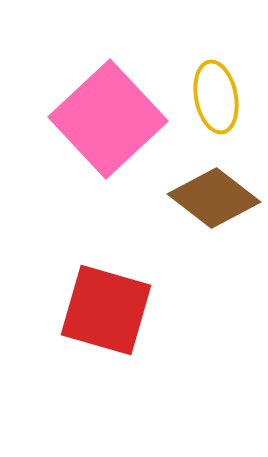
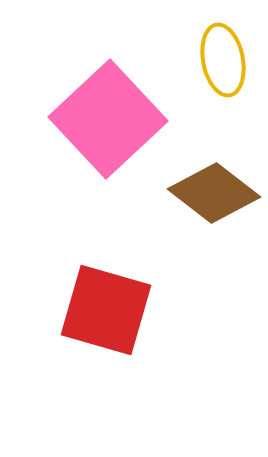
yellow ellipse: moved 7 px right, 37 px up
brown diamond: moved 5 px up
